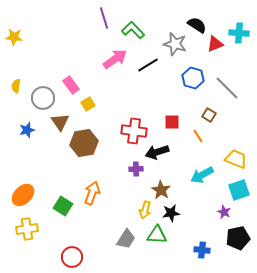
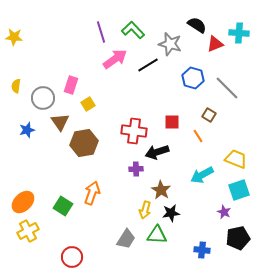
purple line: moved 3 px left, 14 px down
gray star: moved 5 px left
pink rectangle: rotated 54 degrees clockwise
orange ellipse: moved 7 px down
yellow cross: moved 1 px right, 2 px down; rotated 20 degrees counterclockwise
